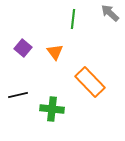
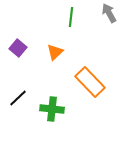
gray arrow: moved 1 px left; rotated 18 degrees clockwise
green line: moved 2 px left, 2 px up
purple square: moved 5 px left
orange triangle: rotated 24 degrees clockwise
black line: moved 3 px down; rotated 30 degrees counterclockwise
